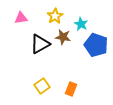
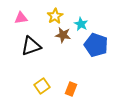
brown star: moved 2 px up
black triangle: moved 9 px left, 2 px down; rotated 10 degrees clockwise
